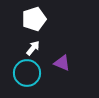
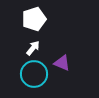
cyan circle: moved 7 px right, 1 px down
